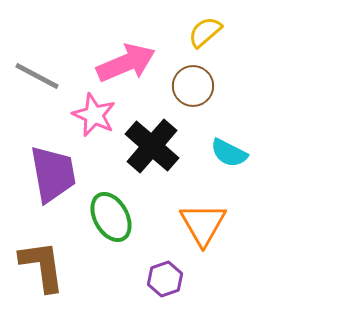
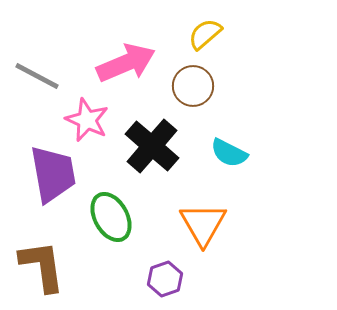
yellow semicircle: moved 2 px down
pink star: moved 7 px left, 5 px down
